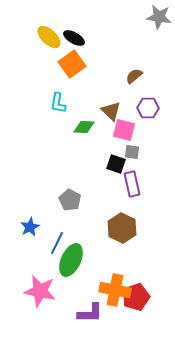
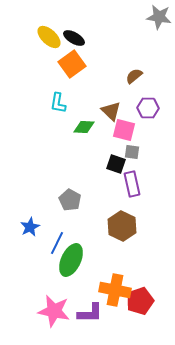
brown hexagon: moved 2 px up
pink star: moved 14 px right, 20 px down
red pentagon: moved 4 px right, 4 px down
